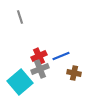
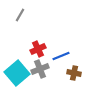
gray line: moved 2 px up; rotated 48 degrees clockwise
red cross: moved 1 px left, 7 px up
cyan square: moved 3 px left, 9 px up
